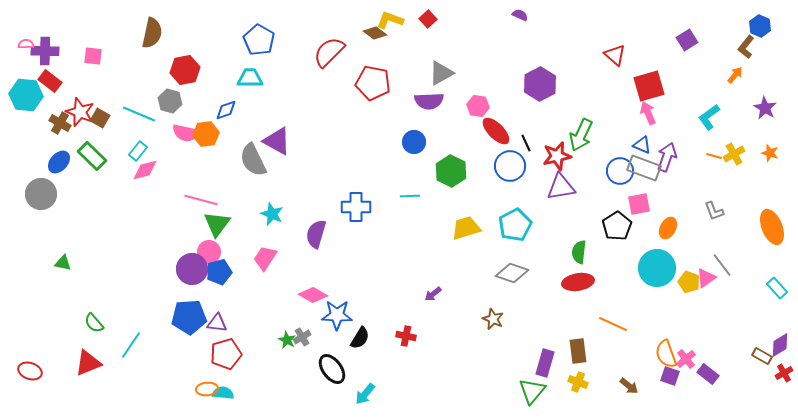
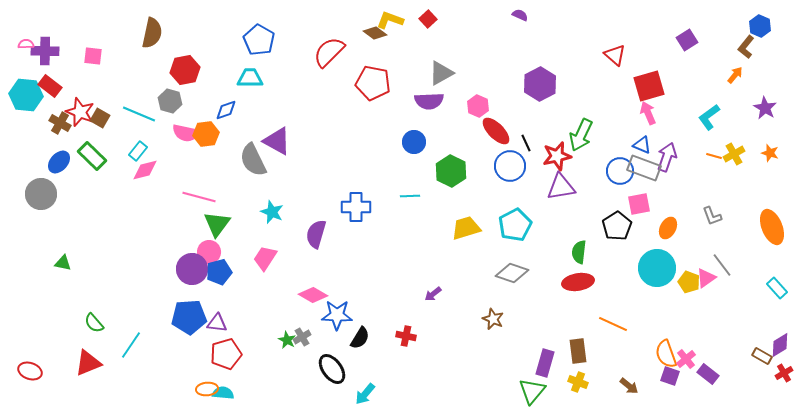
red rectangle at (50, 81): moved 5 px down
pink hexagon at (478, 106): rotated 15 degrees clockwise
pink line at (201, 200): moved 2 px left, 3 px up
gray L-shape at (714, 211): moved 2 px left, 5 px down
cyan star at (272, 214): moved 2 px up
